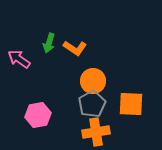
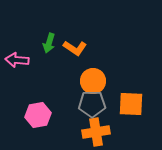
pink arrow: moved 2 px left, 1 px down; rotated 30 degrees counterclockwise
gray pentagon: rotated 28 degrees clockwise
